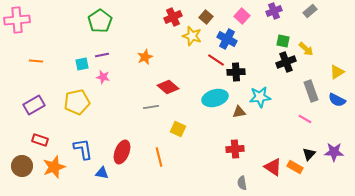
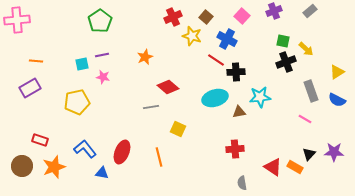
purple rectangle at (34, 105): moved 4 px left, 17 px up
blue L-shape at (83, 149): moved 2 px right; rotated 30 degrees counterclockwise
